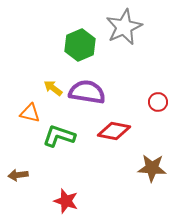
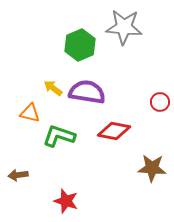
gray star: rotated 30 degrees clockwise
red circle: moved 2 px right
